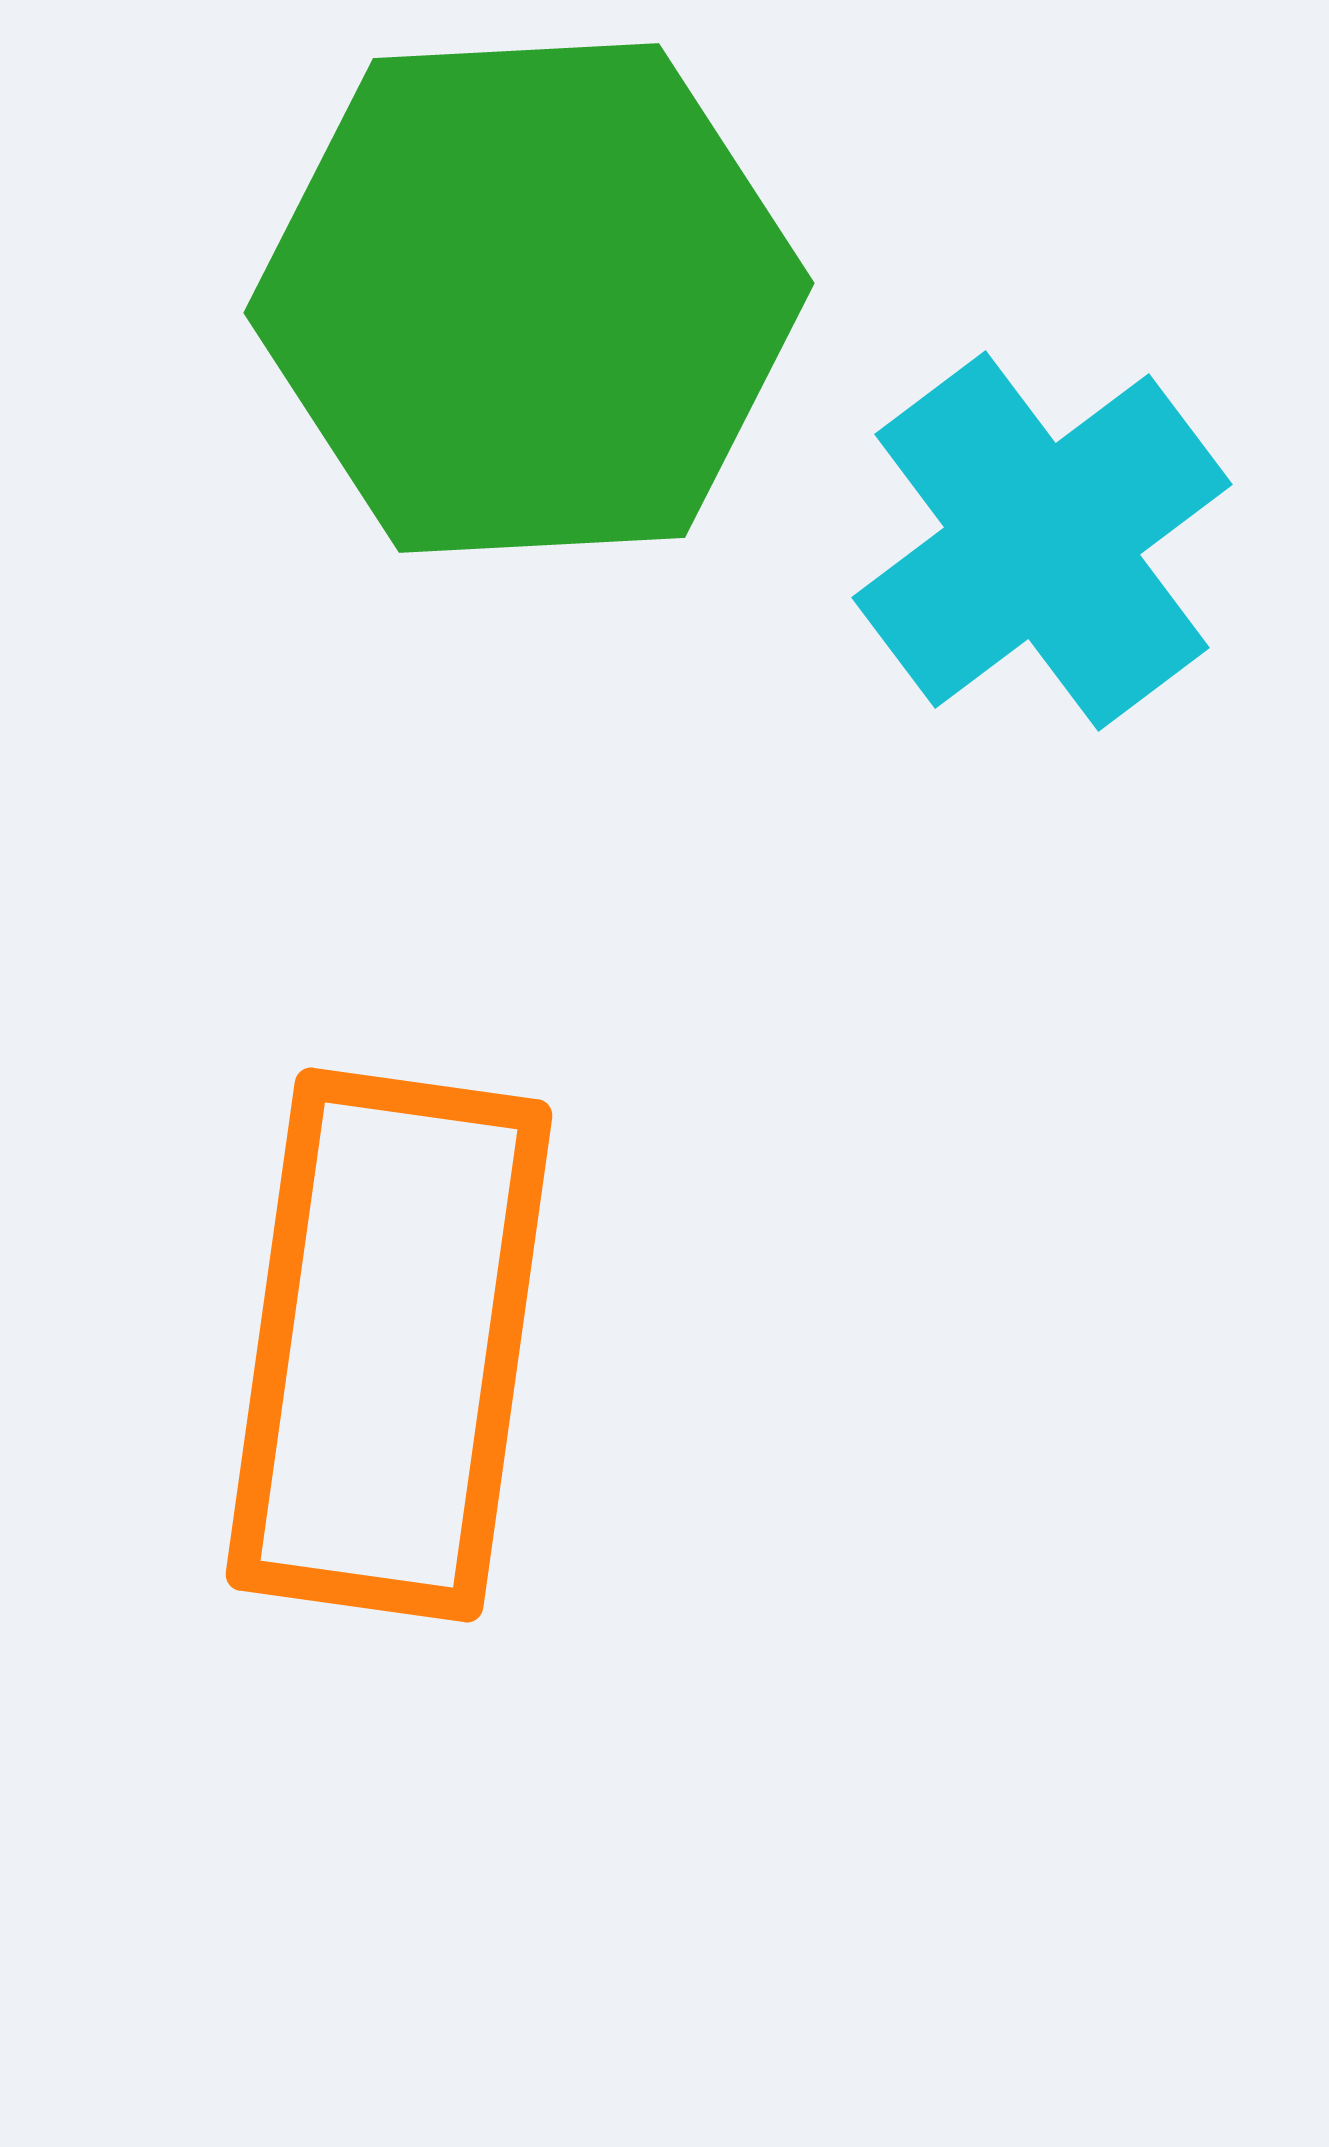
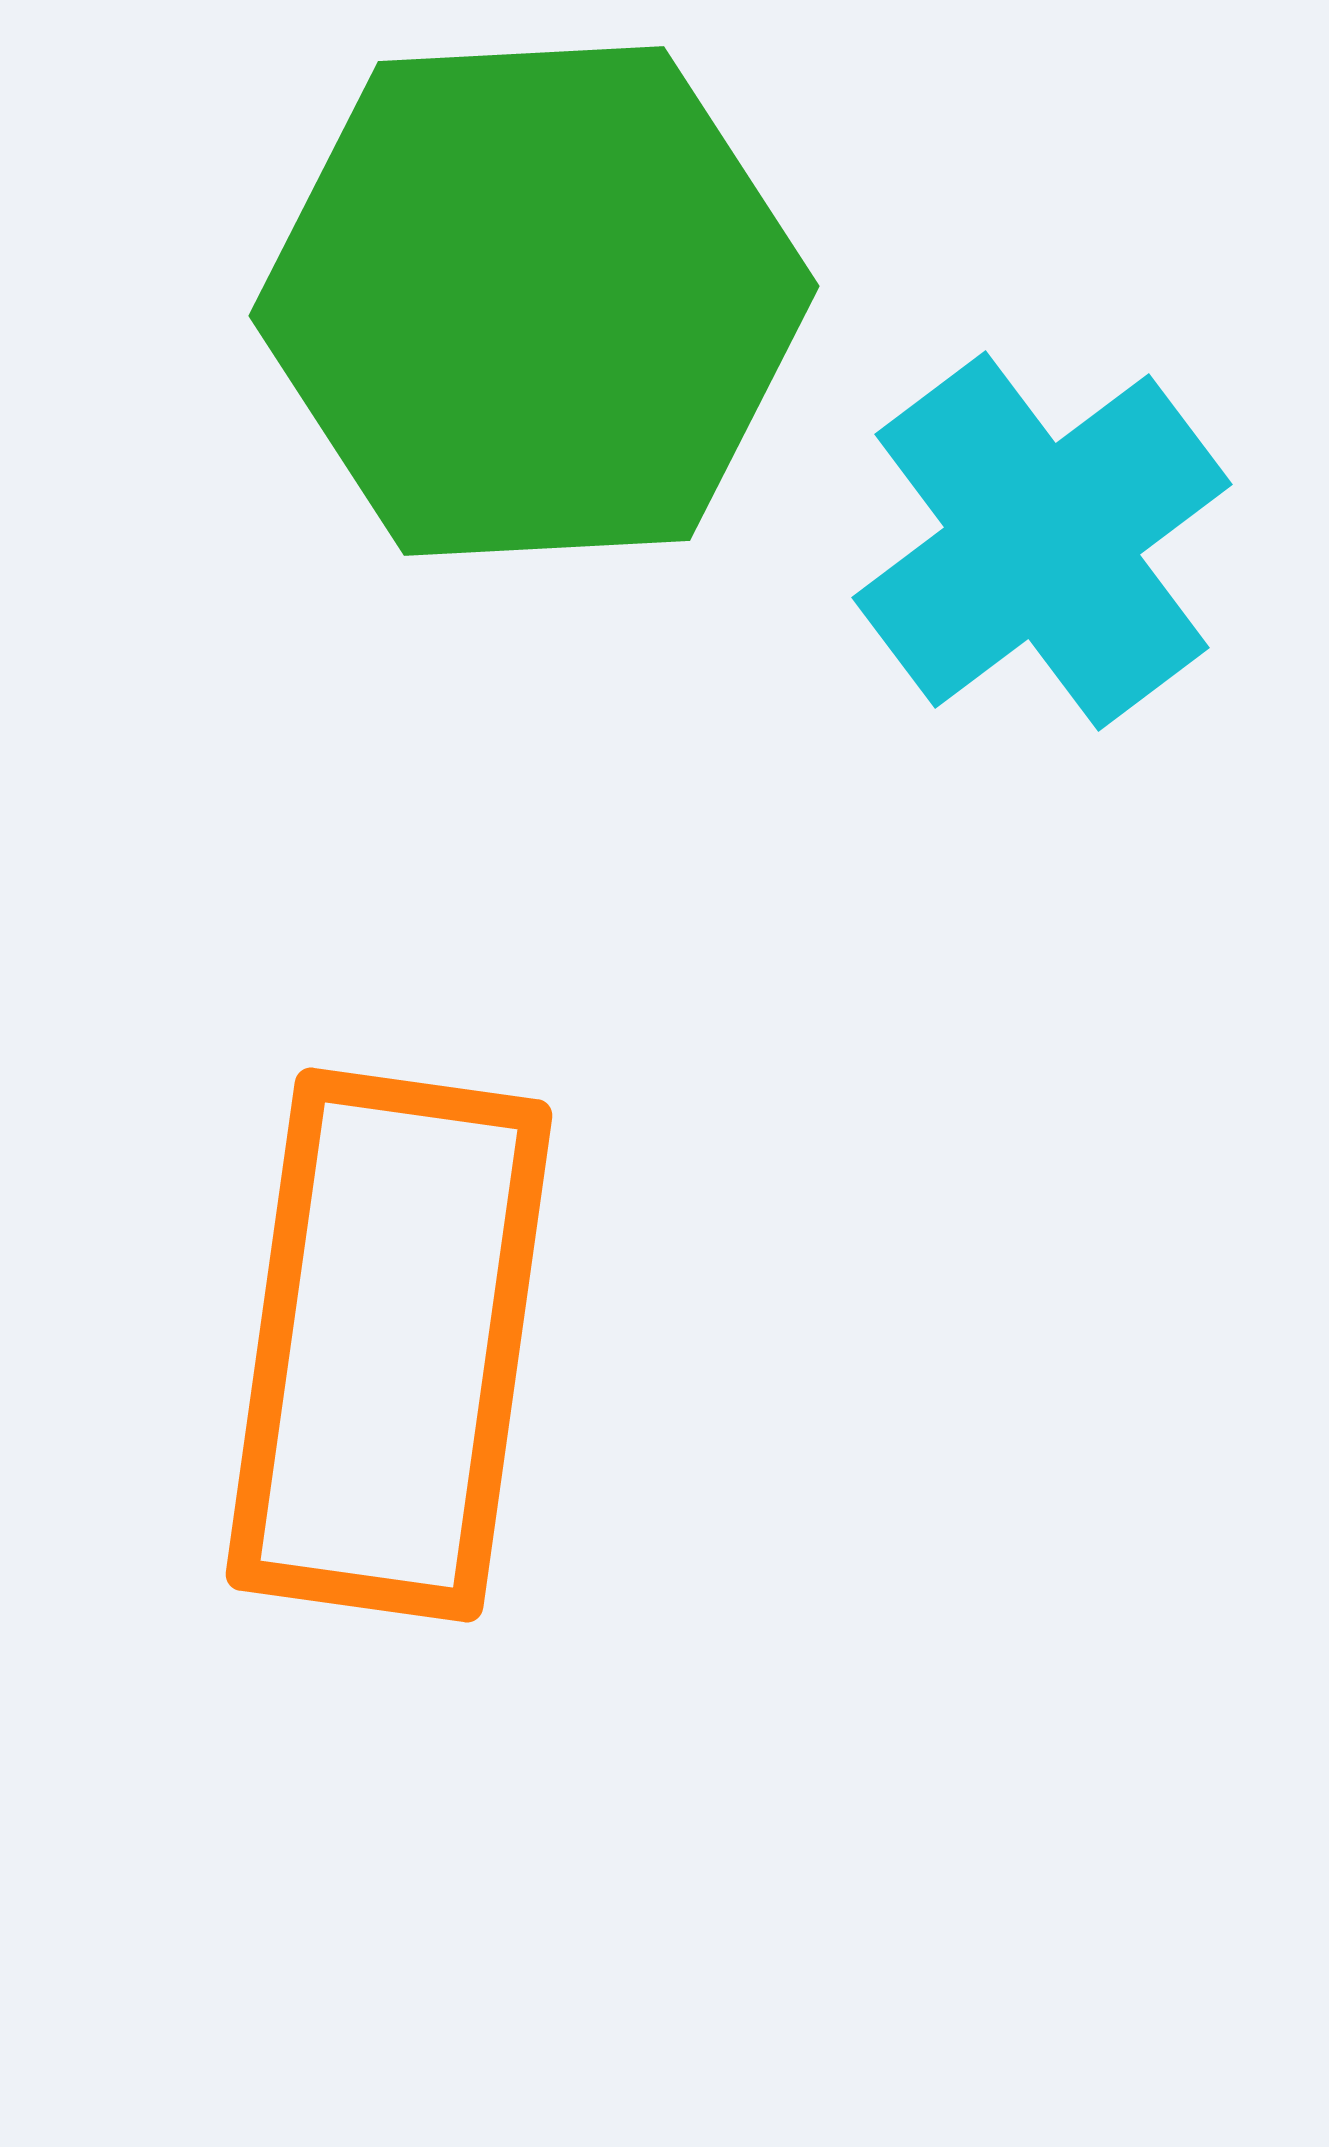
green hexagon: moved 5 px right, 3 px down
